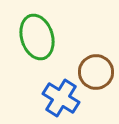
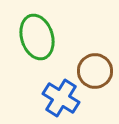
brown circle: moved 1 px left, 1 px up
